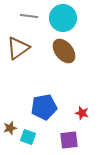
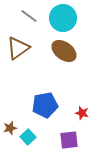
gray line: rotated 30 degrees clockwise
brown ellipse: rotated 15 degrees counterclockwise
blue pentagon: moved 1 px right, 2 px up
cyan square: rotated 28 degrees clockwise
